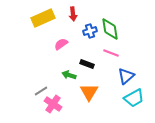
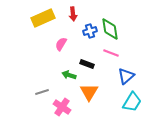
pink semicircle: rotated 24 degrees counterclockwise
gray line: moved 1 px right, 1 px down; rotated 16 degrees clockwise
cyan trapezoid: moved 2 px left, 4 px down; rotated 30 degrees counterclockwise
pink cross: moved 9 px right, 3 px down
